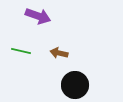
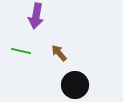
purple arrow: moved 2 px left; rotated 80 degrees clockwise
brown arrow: rotated 36 degrees clockwise
